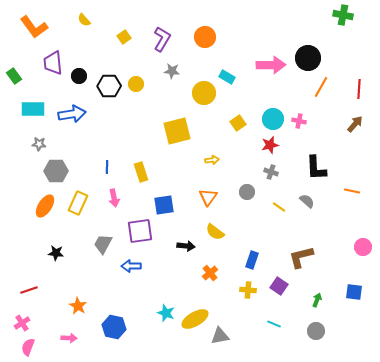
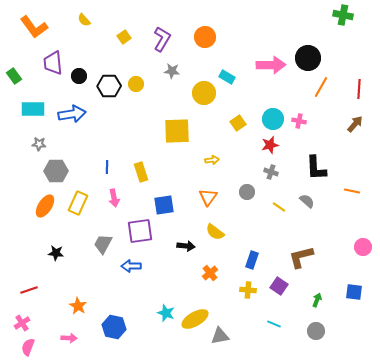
yellow square at (177, 131): rotated 12 degrees clockwise
